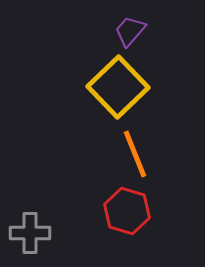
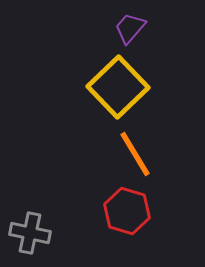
purple trapezoid: moved 3 px up
orange line: rotated 9 degrees counterclockwise
gray cross: rotated 12 degrees clockwise
